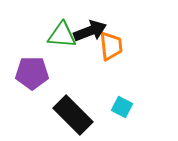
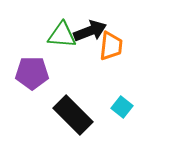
orange trapezoid: rotated 12 degrees clockwise
cyan square: rotated 10 degrees clockwise
